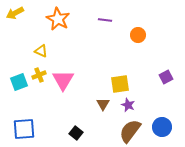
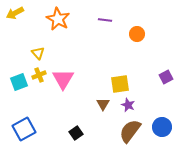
orange circle: moved 1 px left, 1 px up
yellow triangle: moved 3 px left, 2 px down; rotated 24 degrees clockwise
pink triangle: moved 1 px up
blue square: rotated 25 degrees counterclockwise
black square: rotated 16 degrees clockwise
